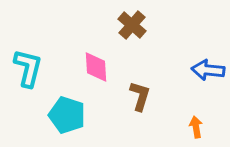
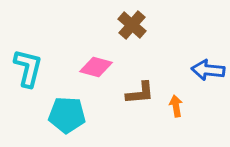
pink diamond: rotated 72 degrees counterclockwise
brown L-shape: moved 3 px up; rotated 68 degrees clockwise
cyan pentagon: rotated 15 degrees counterclockwise
orange arrow: moved 20 px left, 21 px up
